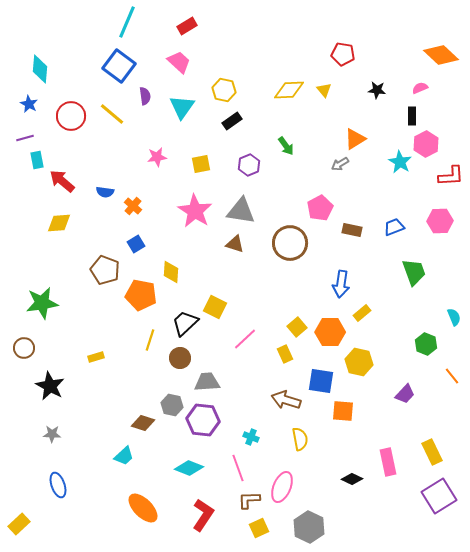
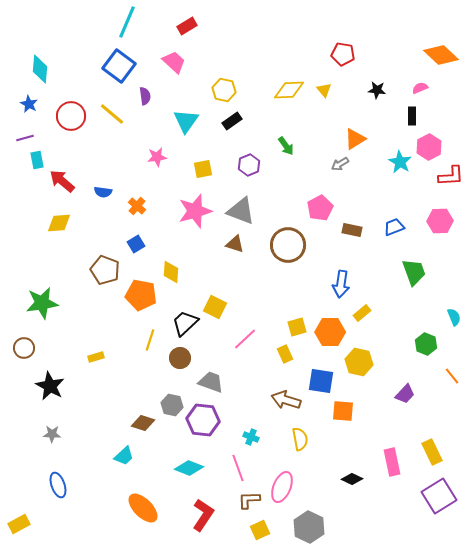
pink trapezoid at (179, 62): moved 5 px left
cyan triangle at (182, 107): moved 4 px right, 14 px down
pink hexagon at (426, 144): moved 3 px right, 3 px down
yellow square at (201, 164): moved 2 px right, 5 px down
blue semicircle at (105, 192): moved 2 px left
orange cross at (133, 206): moved 4 px right
pink star at (195, 211): rotated 24 degrees clockwise
gray triangle at (241, 211): rotated 12 degrees clockwise
brown circle at (290, 243): moved 2 px left, 2 px down
yellow square at (297, 327): rotated 24 degrees clockwise
gray trapezoid at (207, 382): moved 4 px right; rotated 24 degrees clockwise
pink rectangle at (388, 462): moved 4 px right
yellow rectangle at (19, 524): rotated 15 degrees clockwise
yellow square at (259, 528): moved 1 px right, 2 px down
